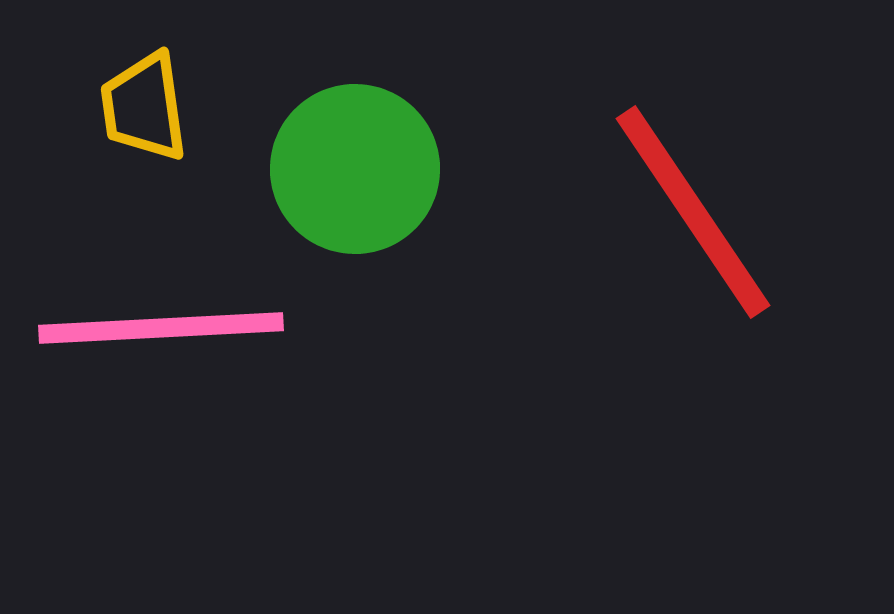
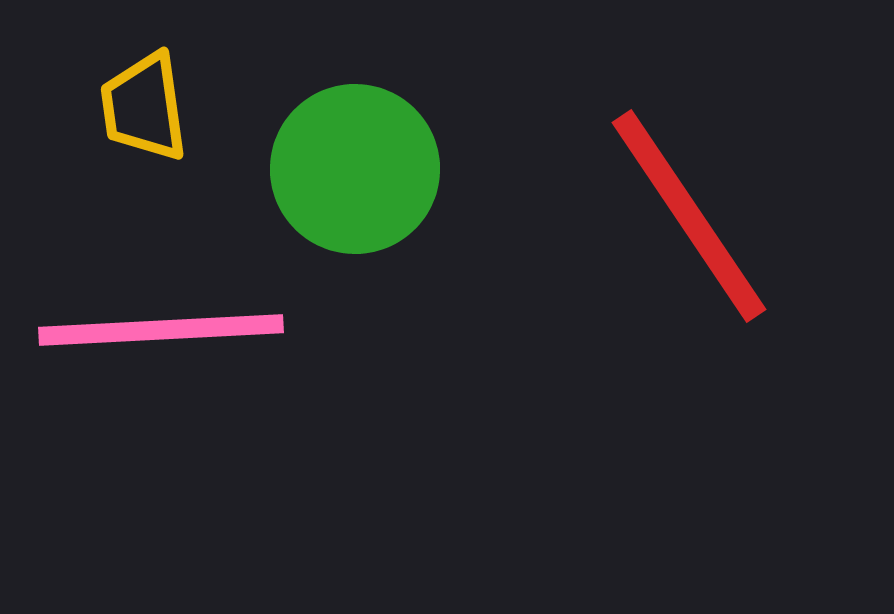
red line: moved 4 px left, 4 px down
pink line: moved 2 px down
